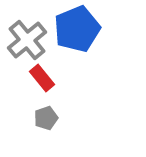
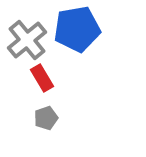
blue pentagon: rotated 12 degrees clockwise
red rectangle: rotated 8 degrees clockwise
